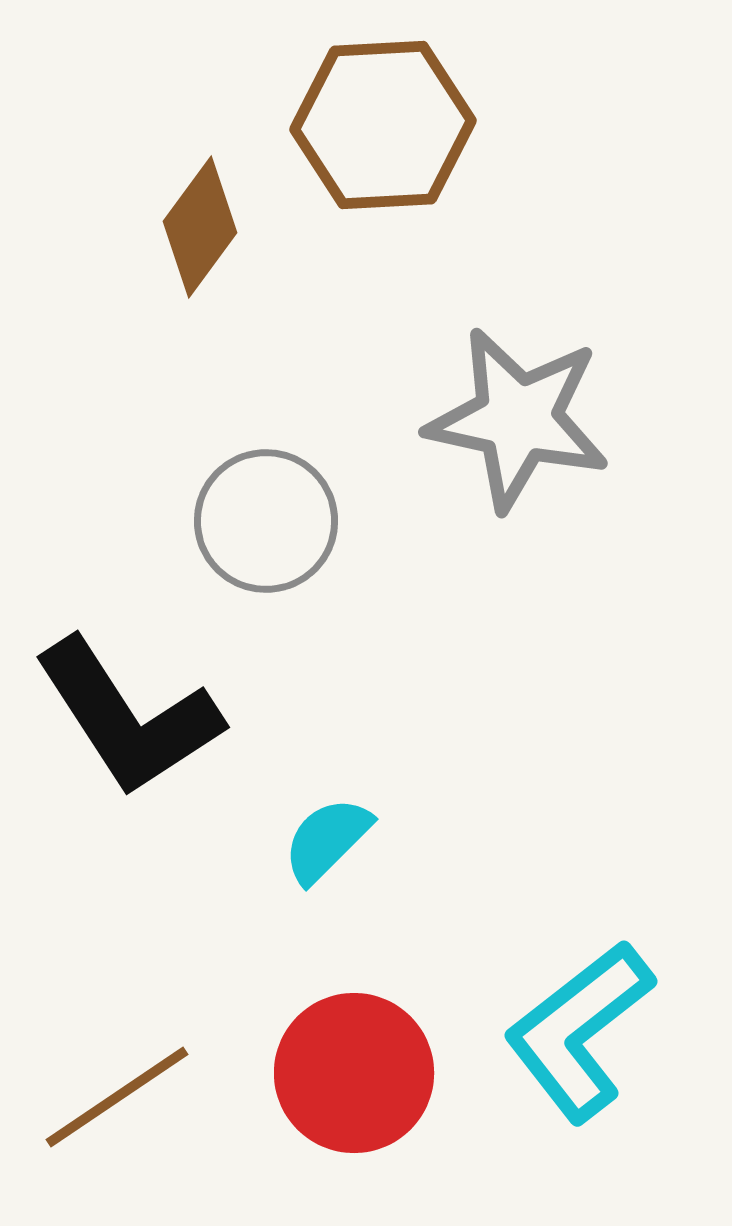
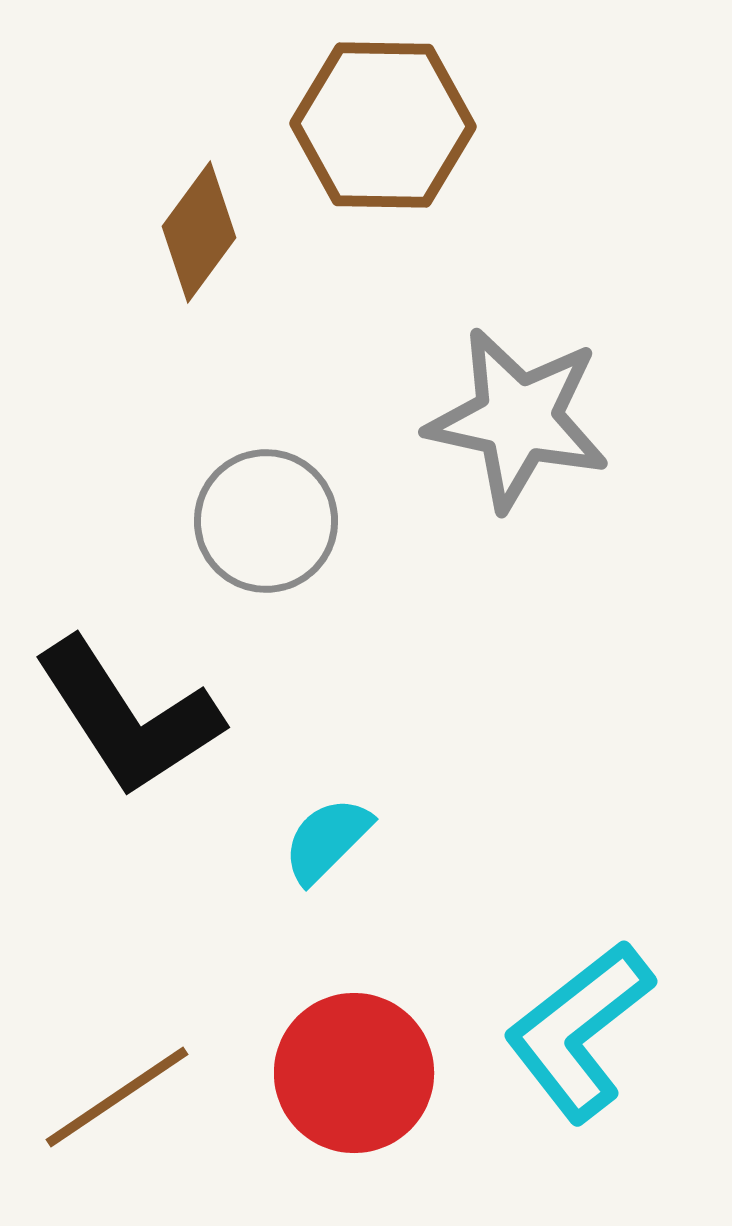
brown hexagon: rotated 4 degrees clockwise
brown diamond: moved 1 px left, 5 px down
